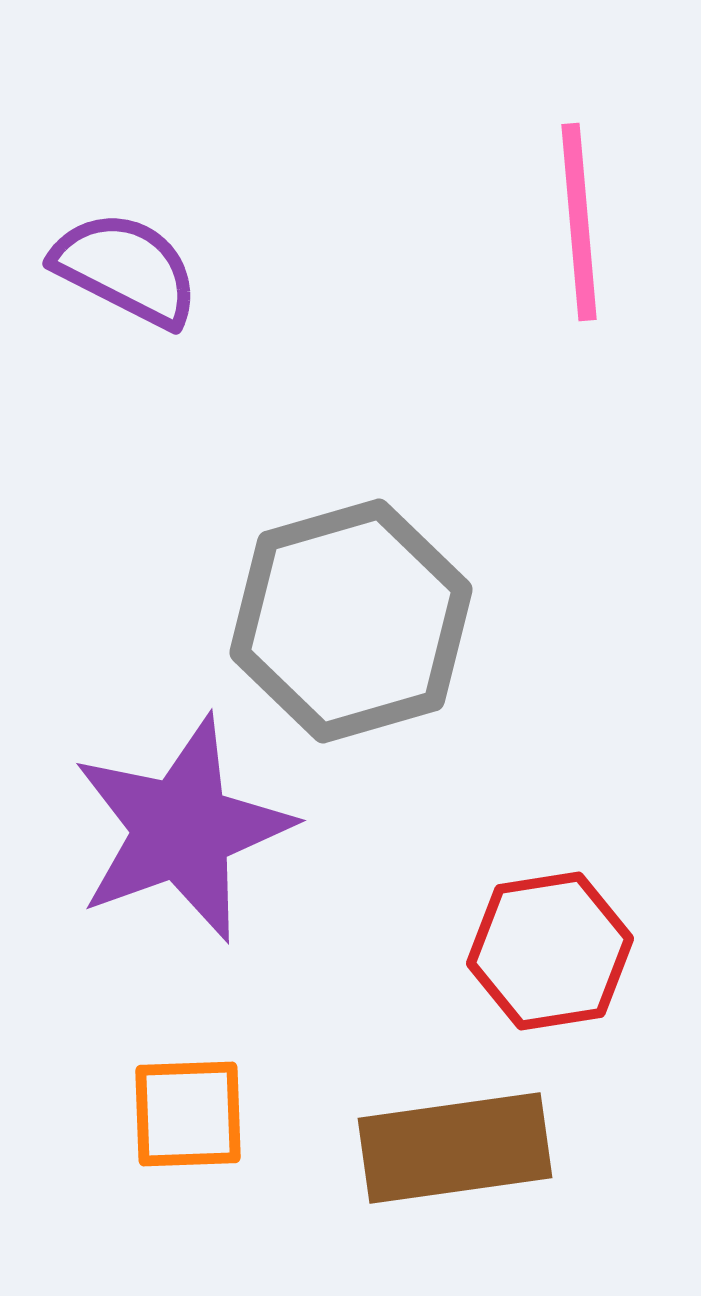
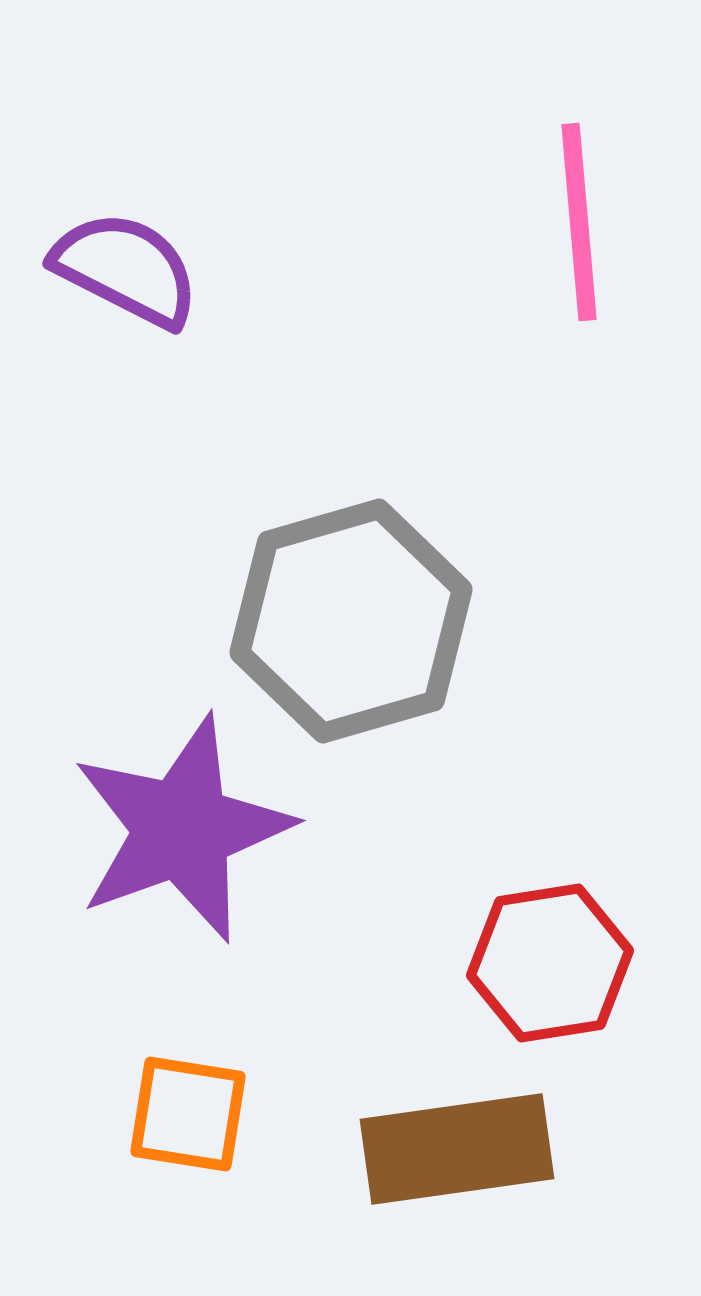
red hexagon: moved 12 px down
orange square: rotated 11 degrees clockwise
brown rectangle: moved 2 px right, 1 px down
